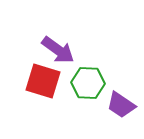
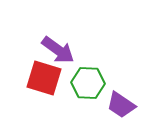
red square: moved 1 px right, 3 px up
